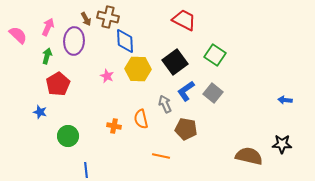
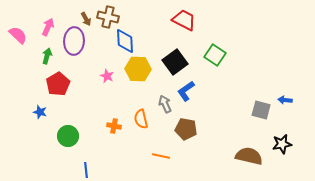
gray square: moved 48 px right, 17 px down; rotated 24 degrees counterclockwise
black star: rotated 12 degrees counterclockwise
